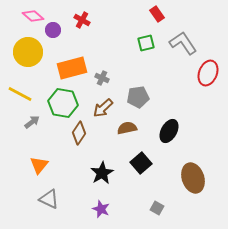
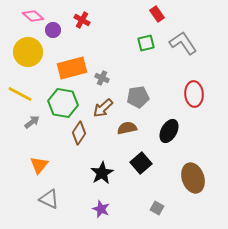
red ellipse: moved 14 px left, 21 px down; rotated 25 degrees counterclockwise
